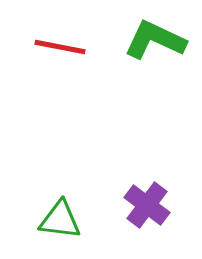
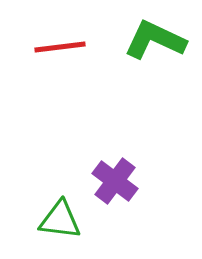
red line: rotated 18 degrees counterclockwise
purple cross: moved 32 px left, 24 px up
